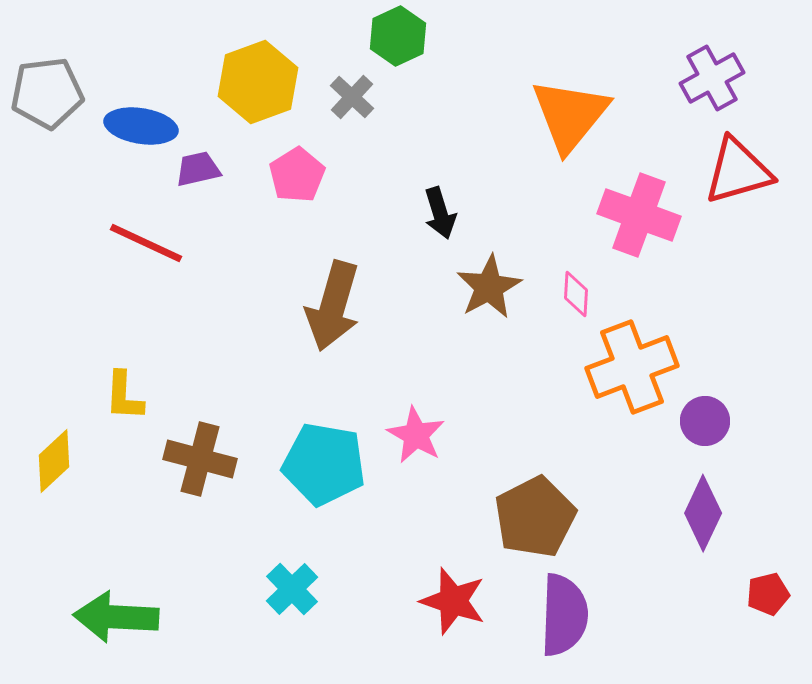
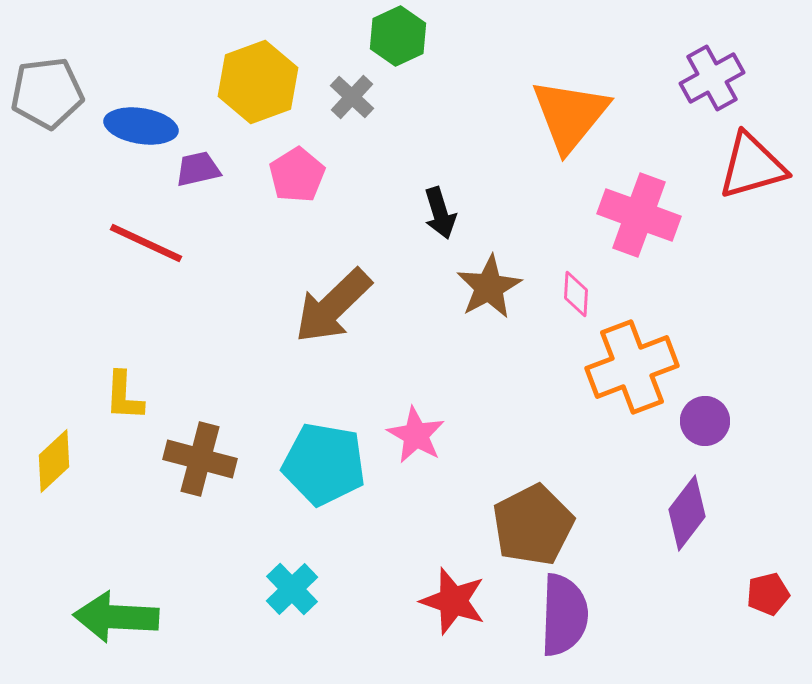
red triangle: moved 14 px right, 5 px up
brown arrow: rotated 30 degrees clockwise
purple diamond: moved 16 px left; rotated 12 degrees clockwise
brown pentagon: moved 2 px left, 8 px down
